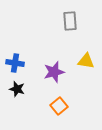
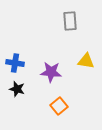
purple star: moved 3 px left; rotated 20 degrees clockwise
